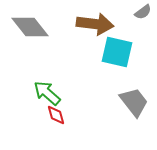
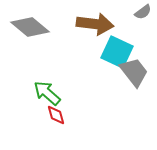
gray diamond: rotated 12 degrees counterclockwise
cyan square: rotated 12 degrees clockwise
gray trapezoid: moved 30 px up
